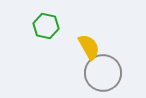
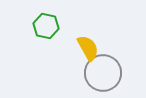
yellow semicircle: moved 1 px left, 1 px down
